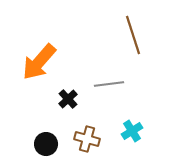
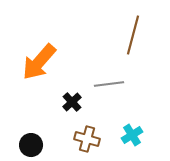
brown line: rotated 33 degrees clockwise
black cross: moved 4 px right, 3 px down
cyan cross: moved 4 px down
black circle: moved 15 px left, 1 px down
